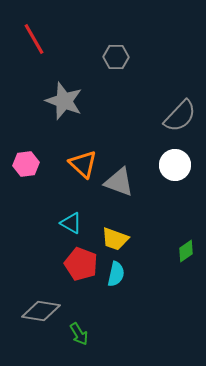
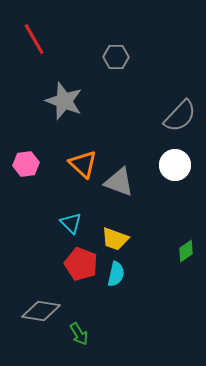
cyan triangle: rotated 15 degrees clockwise
